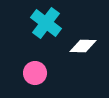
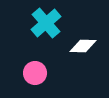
cyan cross: rotated 12 degrees clockwise
